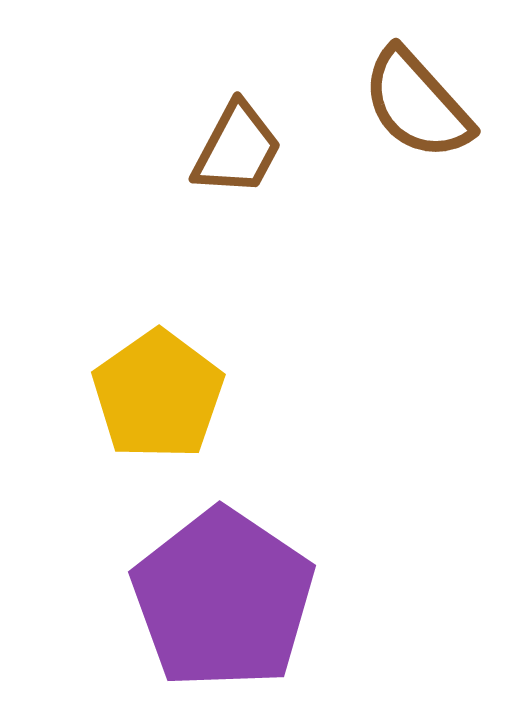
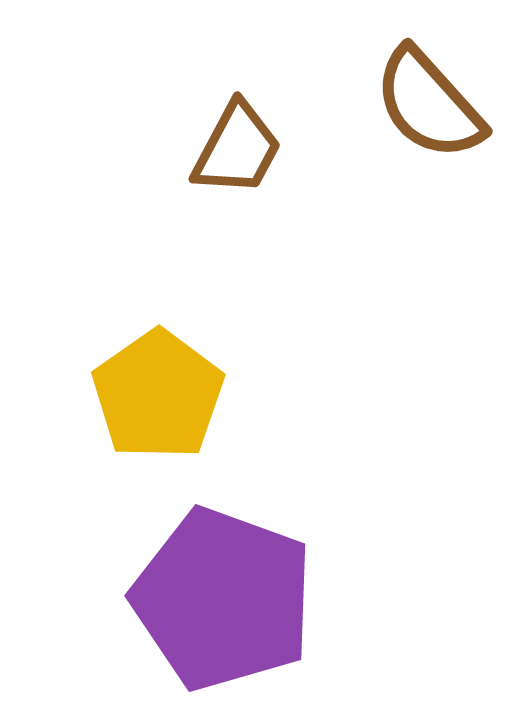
brown semicircle: moved 12 px right
purple pentagon: rotated 14 degrees counterclockwise
